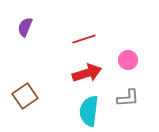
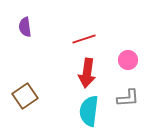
purple semicircle: rotated 30 degrees counterclockwise
red arrow: rotated 116 degrees clockwise
